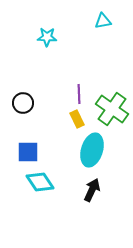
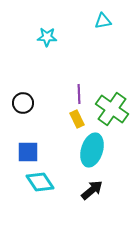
black arrow: rotated 25 degrees clockwise
